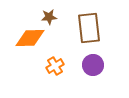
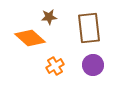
orange diamond: rotated 44 degrees clockwise
